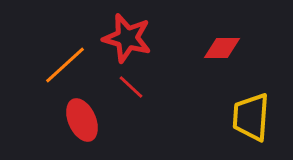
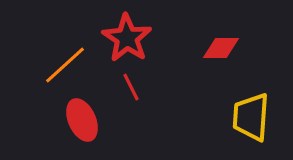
red star: rotated 18 degrees clockwise
red diamond: moved 1 px left
red line: rotated 20 degrees clockwise
